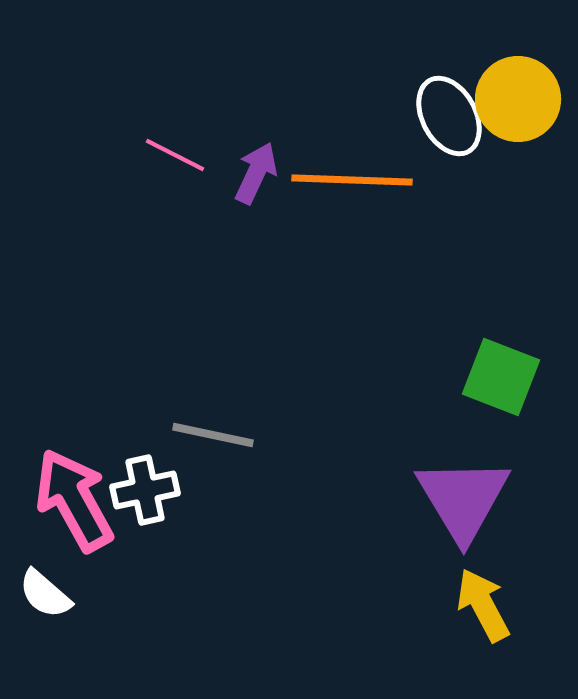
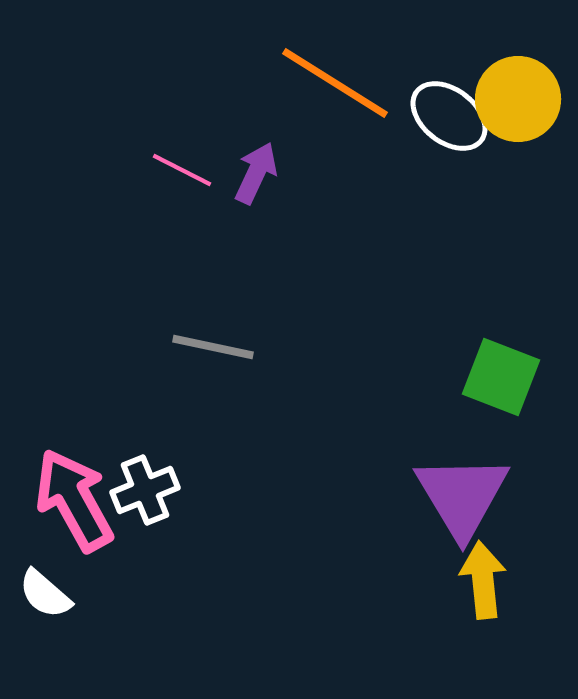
white ellipse: rotated 24 degrees counterclockwise
pink line: moved 7 px right, 15 px down
orange line: moved 17 px left, 97 px up; rotated 30 degrees clockwise
gray line: moved 88 px up
white cross: rotated 10 degrees counterclockwise
purple triangle: moved 1 px left, 3 px up
yellow arrow: moved 25 px up; rotated 22 degrees clockwise
